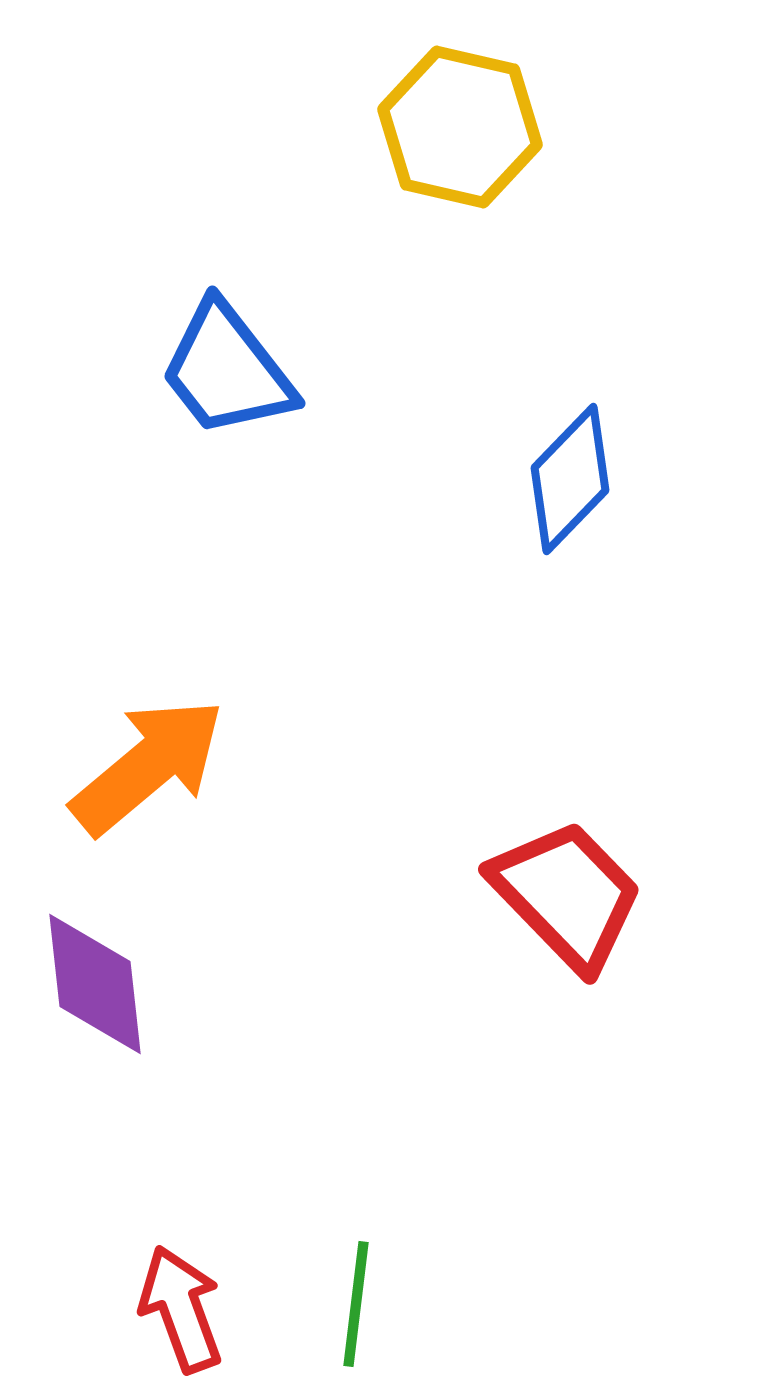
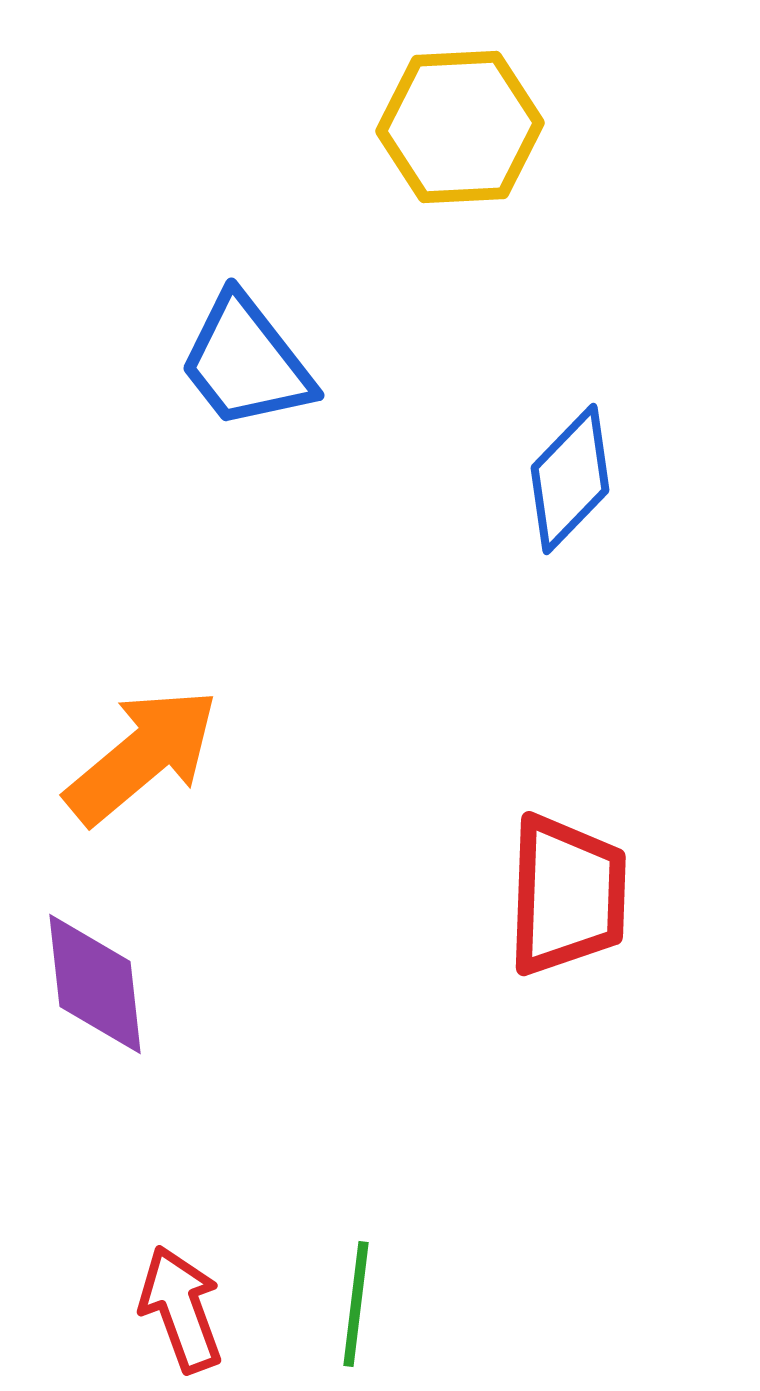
yellow hexagon: rotated 16 degrees counterclockwise
blue trapezoid: moved 19 px right, 8 px up
orange arrow: moved 6 px left, 10 px up
red trapezoid: rotated 46 degrees clockwise
